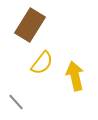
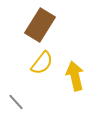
brown rectangle: moved 10 px right
